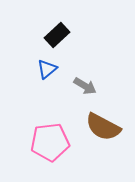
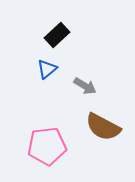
pink pentagon: moved 3 px left, 4 px down
